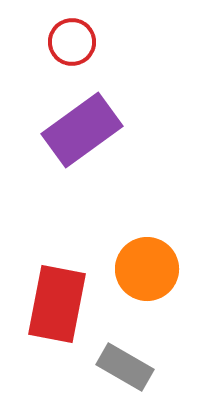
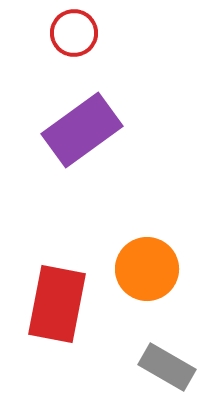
red circle: moved 2 px right, 9 px up
gray rectangle: moved 42 px right
